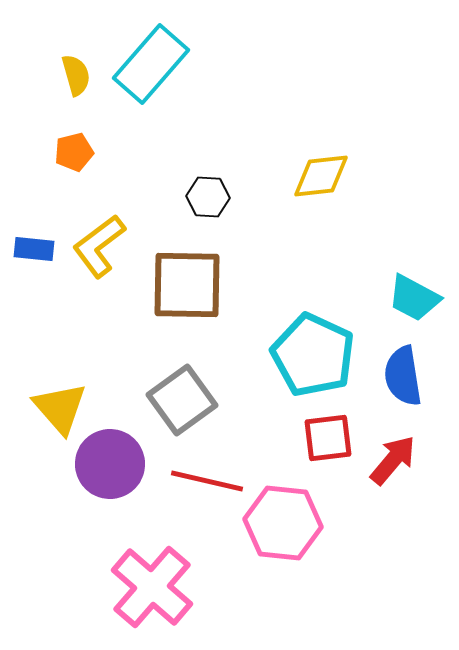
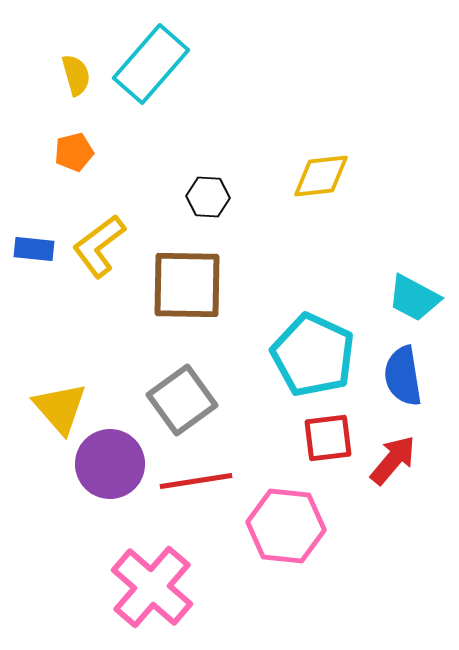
red line: moved 11 px left; rotated 22 degrees counterclockwise
pink hexagon: moved 3 px right, 3 px down
